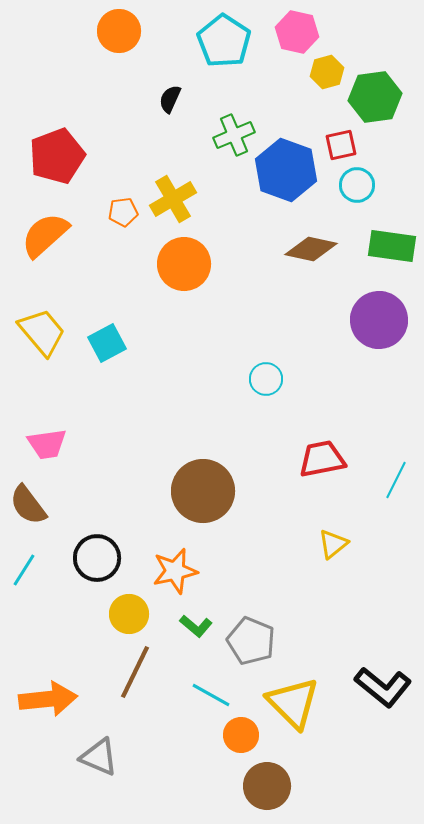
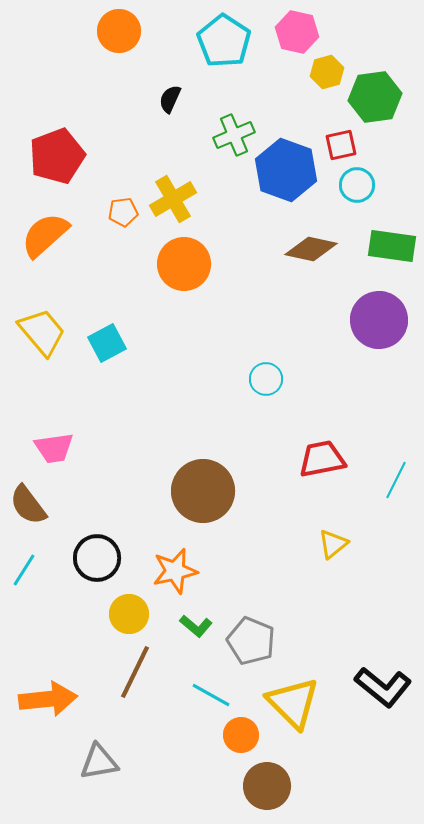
pink trapezoid at (47, 444): moved 7 px right, 4 px down
gray triangle at (99, 757): moved 5 px down; rotated 33 degrees counterclockwise
